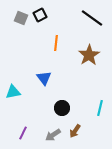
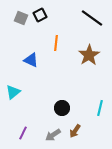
blue triangle: moved 13 px left, 18 px up; rotated 28 degrees counterclockwise
cyan triangle: rotated 28 degrees counterclockwise
